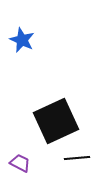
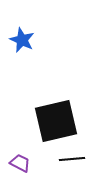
black square: rotated 12 degrees clockwise
black line: moved 5 px left, 1 px down
